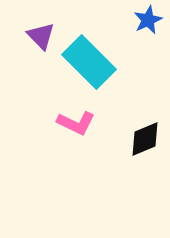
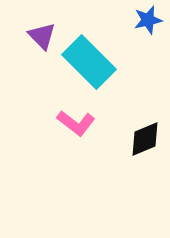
blue star: rotated 12 degrees clockwise
purple triangle: moved 1 px right
pink L-shape: rotated 12 degrees clockwise
